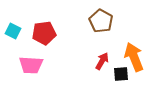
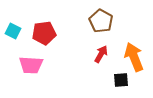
red arrow: moved 1 px left, 7 px up
black square: moved 6 px down
